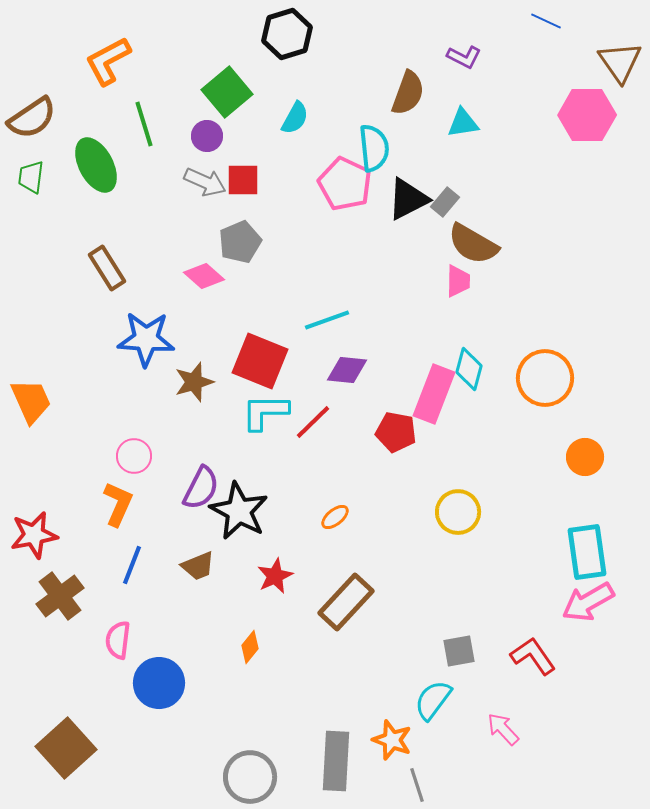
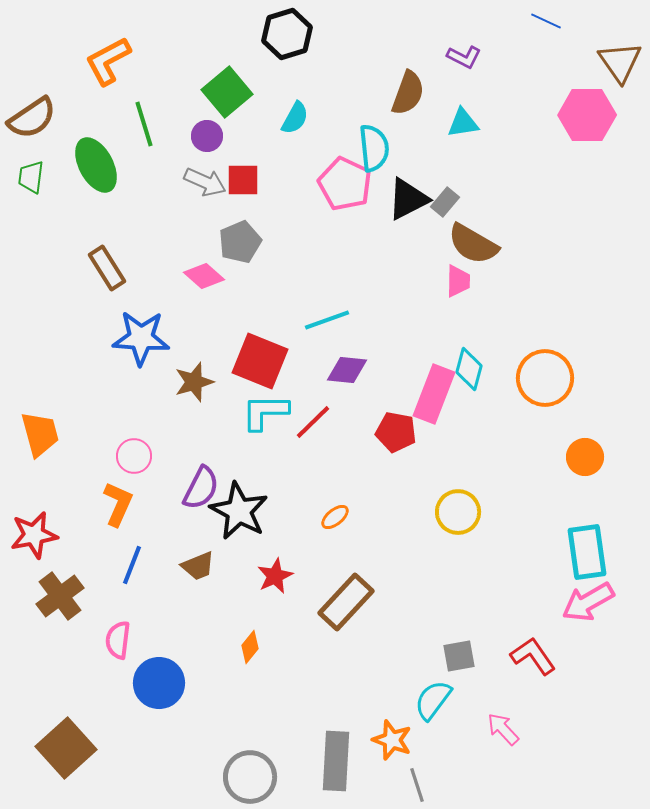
blue star at (146, 339): moved 5 px left, 1 px up
orange trapezoid at (31, 401): moved 9 px right, 33 px down; rotated 9 degrees clockwise
gray square at (459, 651): moved 5 px down
